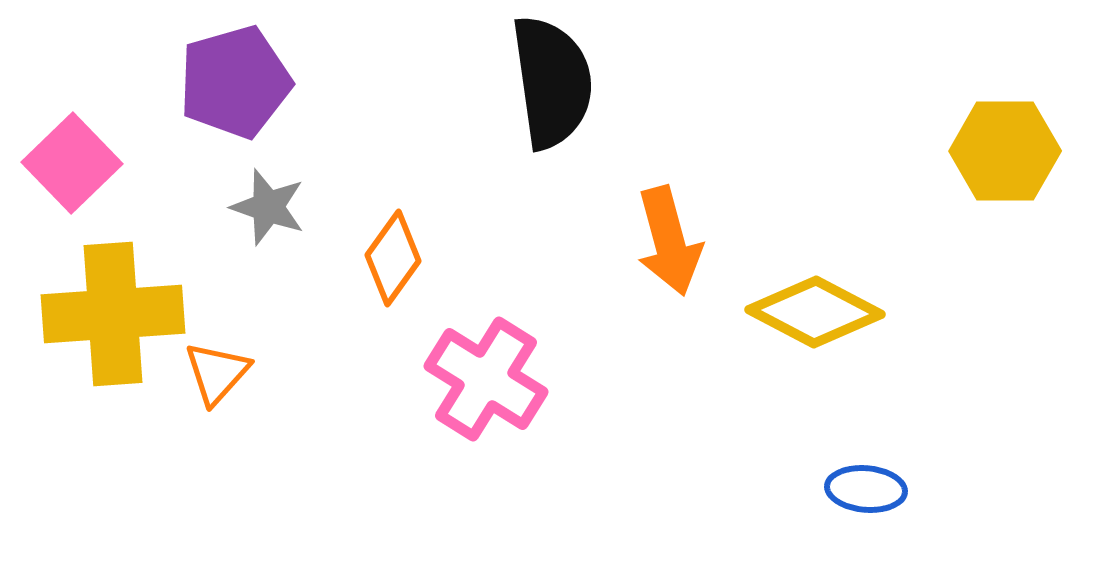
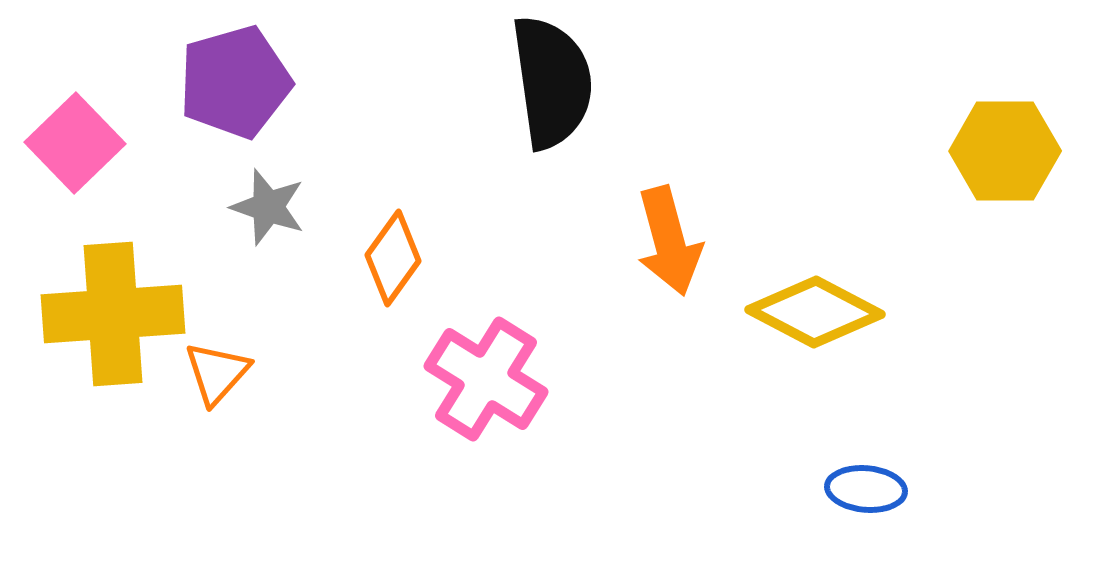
pink square: moved 3 px right, 20 px up
